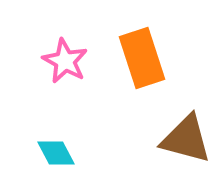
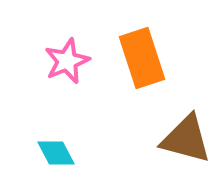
pink star: moved 2 px right; rotated 21 degrees clockwise
